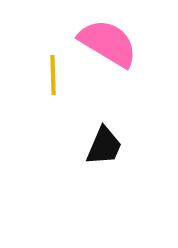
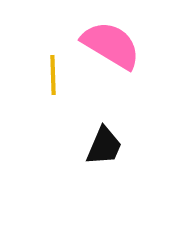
pink semicircle: moved 3 px right, 2 px down
